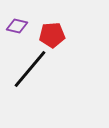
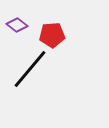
purple diamond: moved 1 px up; rotated 25 degrees clockwise
